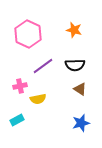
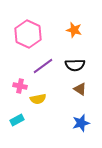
pink cross: rotated 24 degrees clockwise
